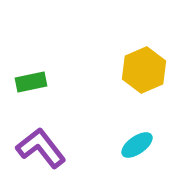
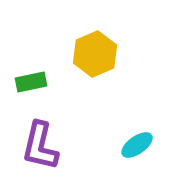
yellow hexagon: moved 49 px left, 16 px up
purple L-shape: moved 1 px left, 2 px up; rotated 129 degrees counterclockwise
